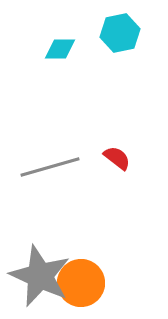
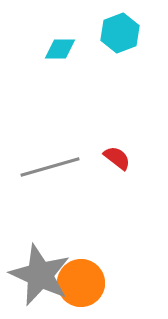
cyan hexagon: rotated 9 degrees counterclockwise
gray star: moved 1 px up
